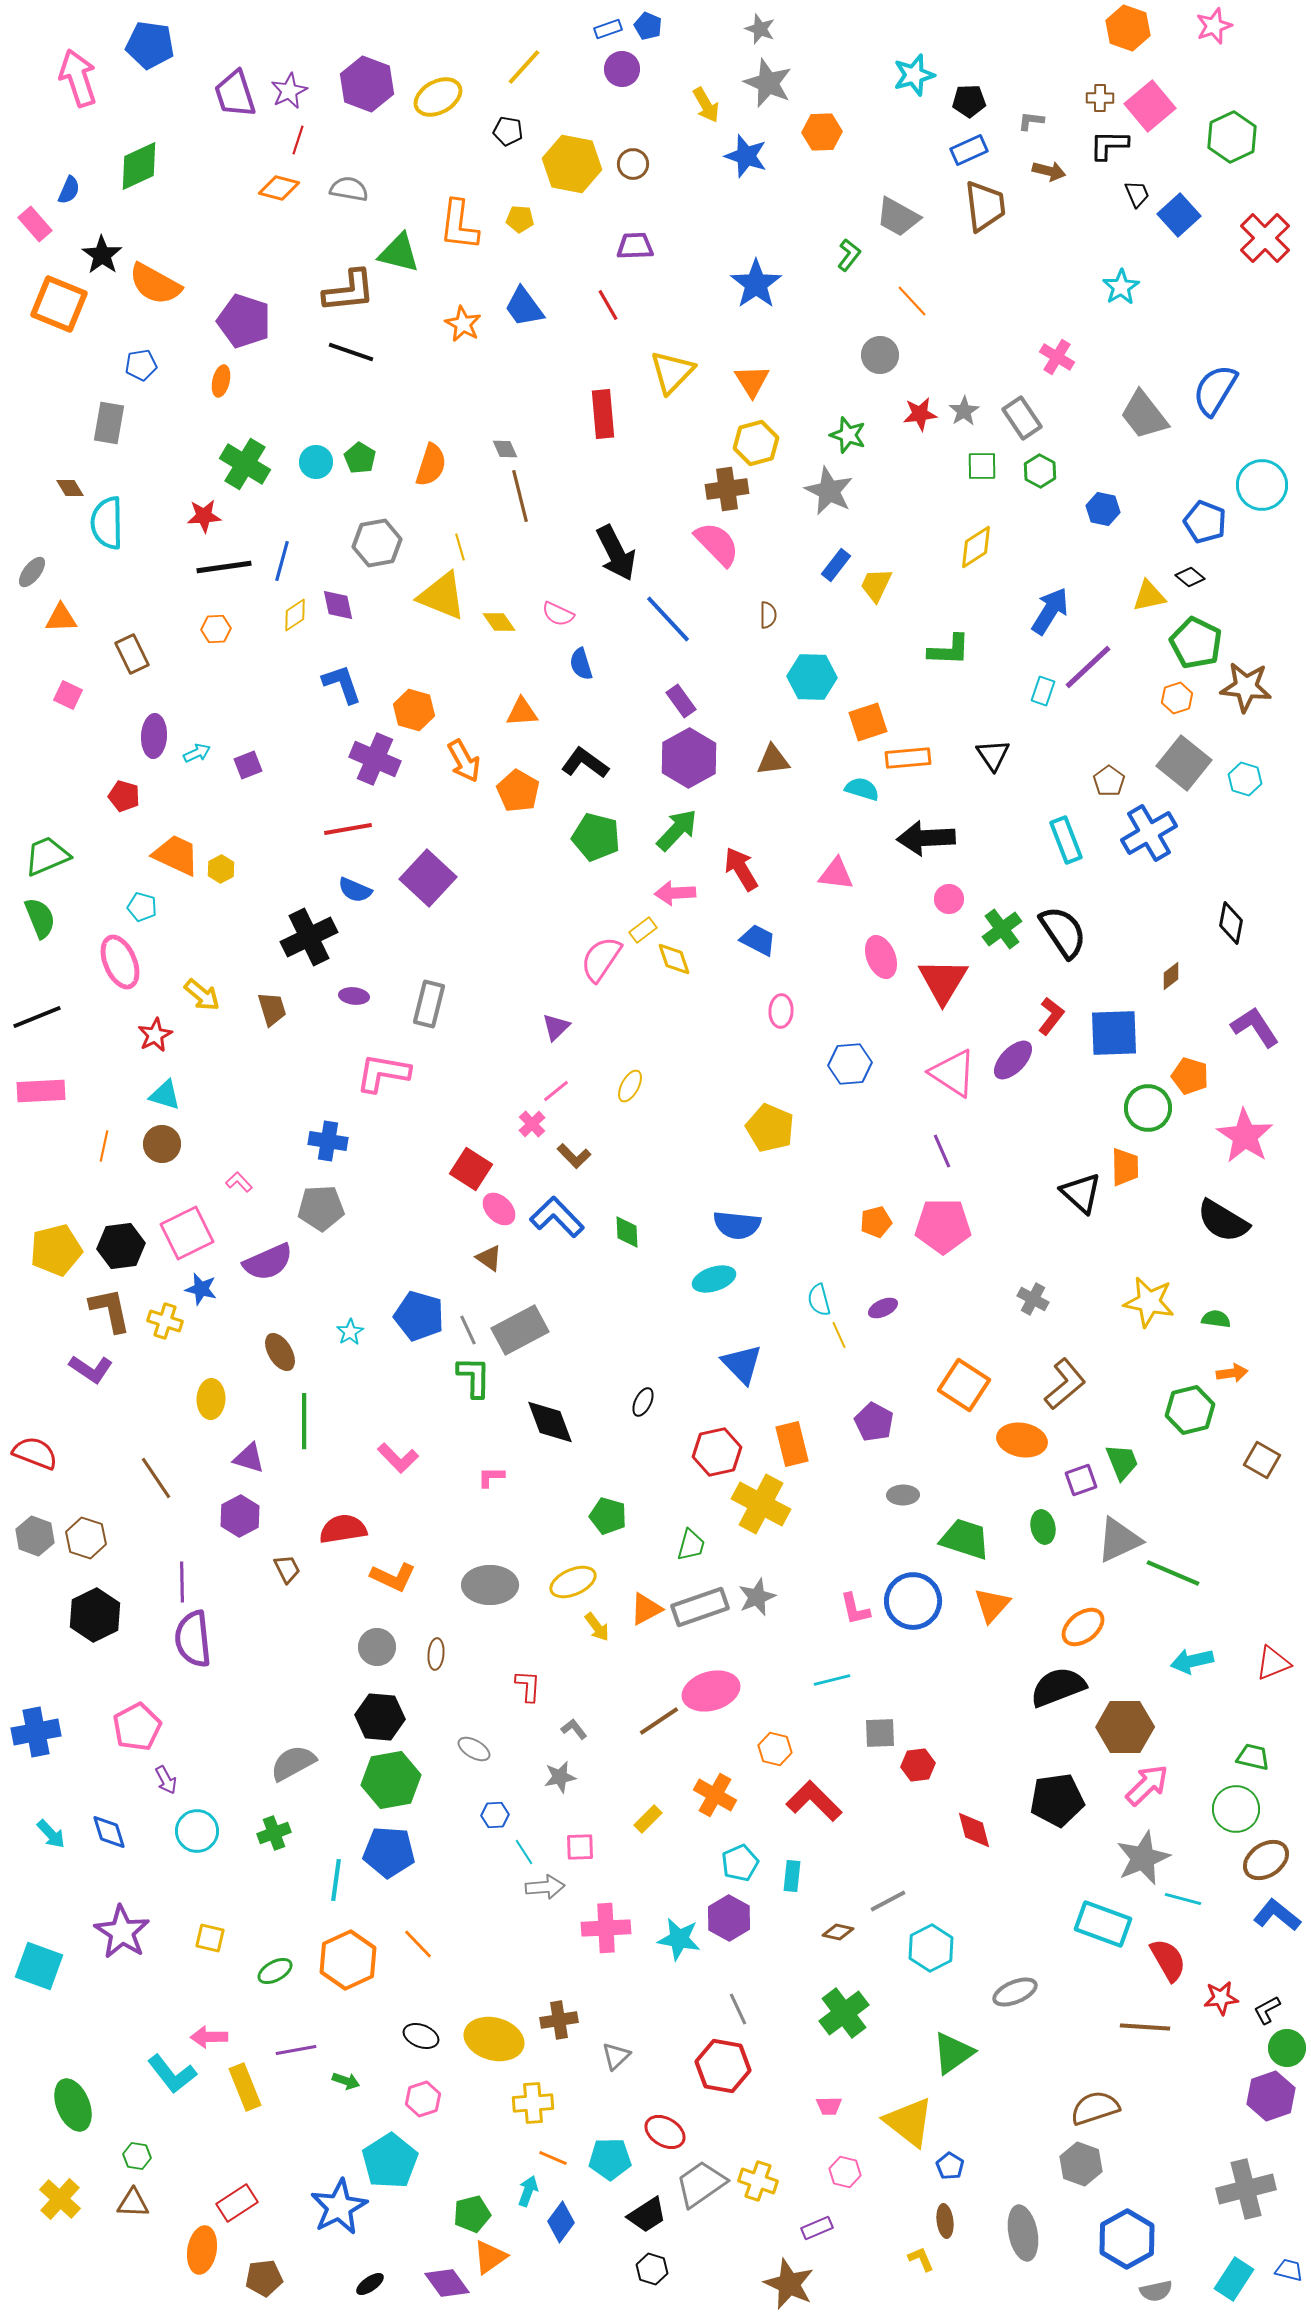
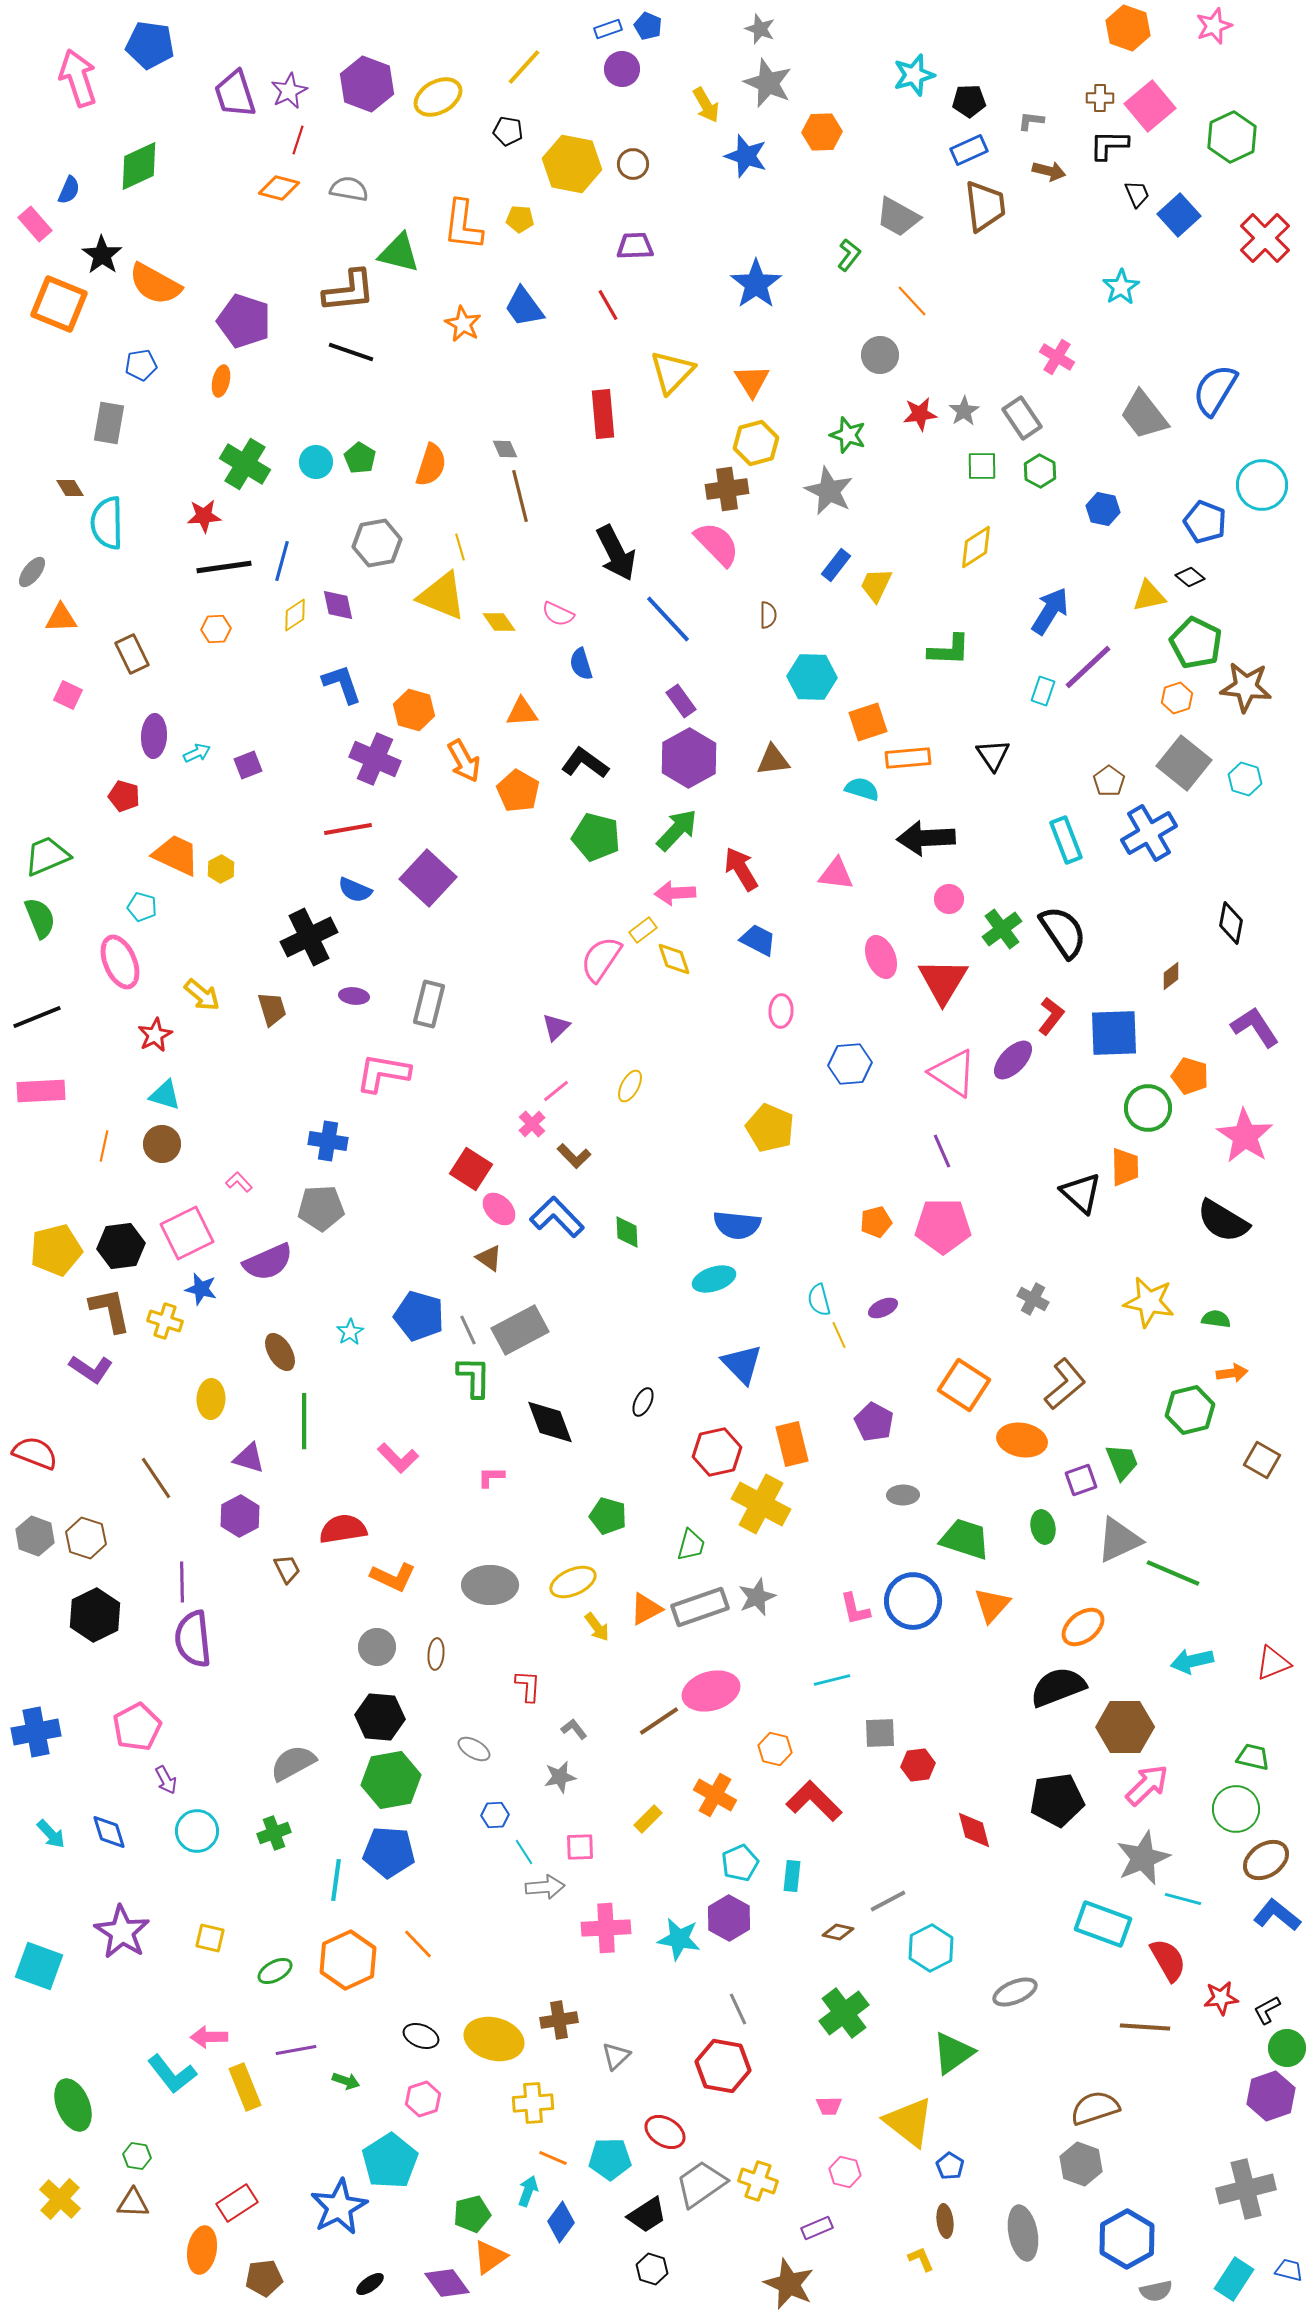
orange L-shape at (459, 225): moved 4 px right
